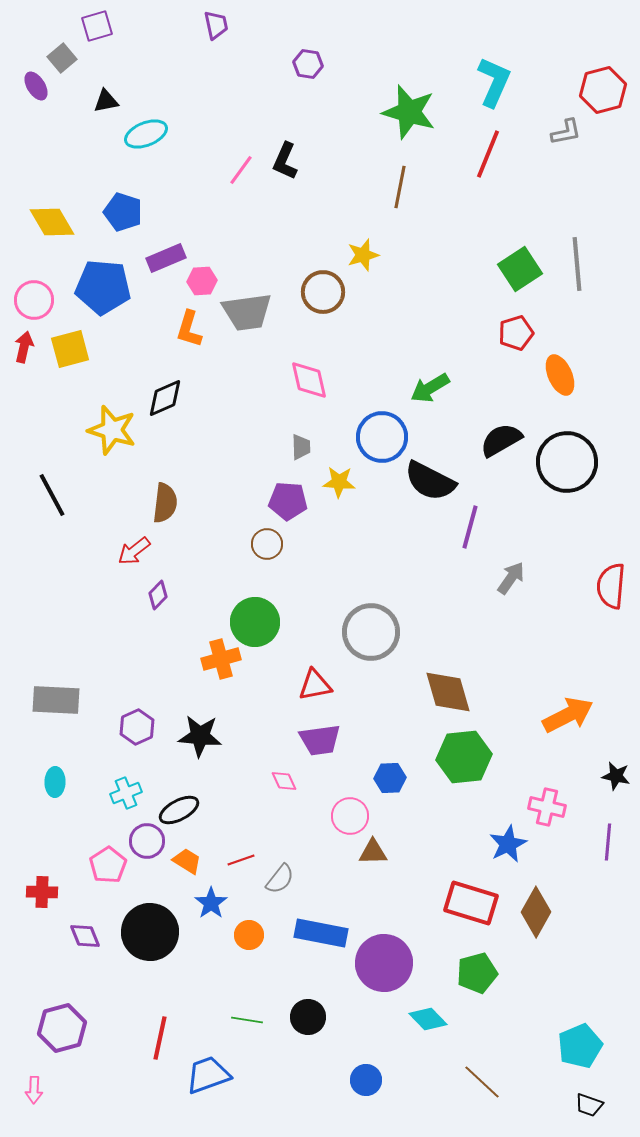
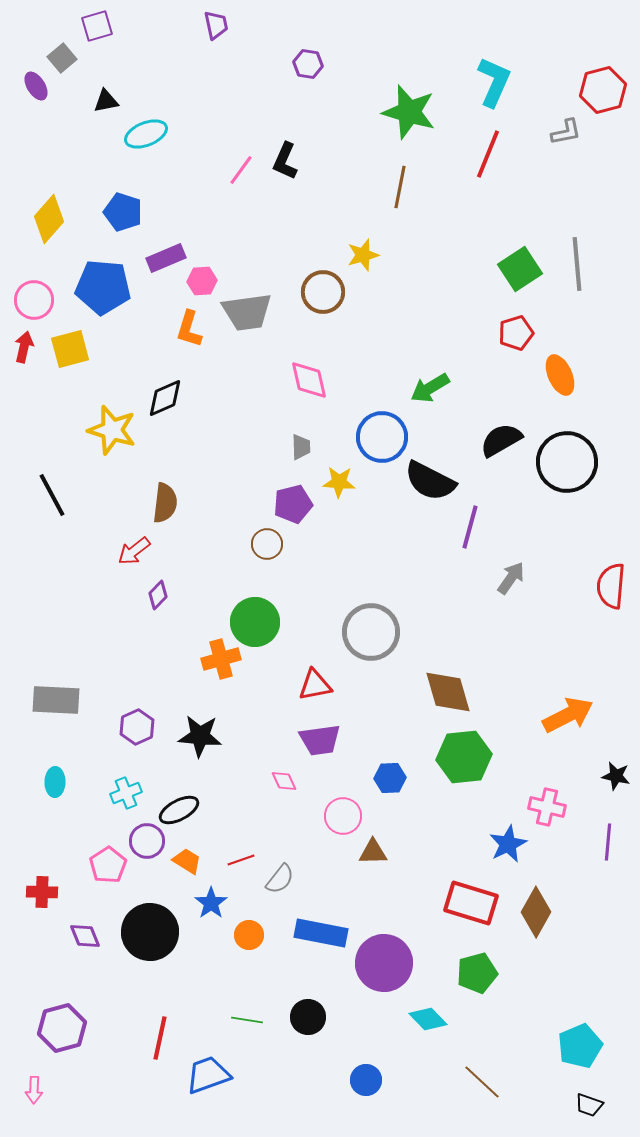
yellow diamond at (52, 222): moved 3 px left, 3 px up; rotated 72 degrees clockwise
purple pentagon at (288, 501): moved 5 px right, 3 px down; rotated 18 degrees counterclockwise
pink circle at (350, 816): moved 7 px left
